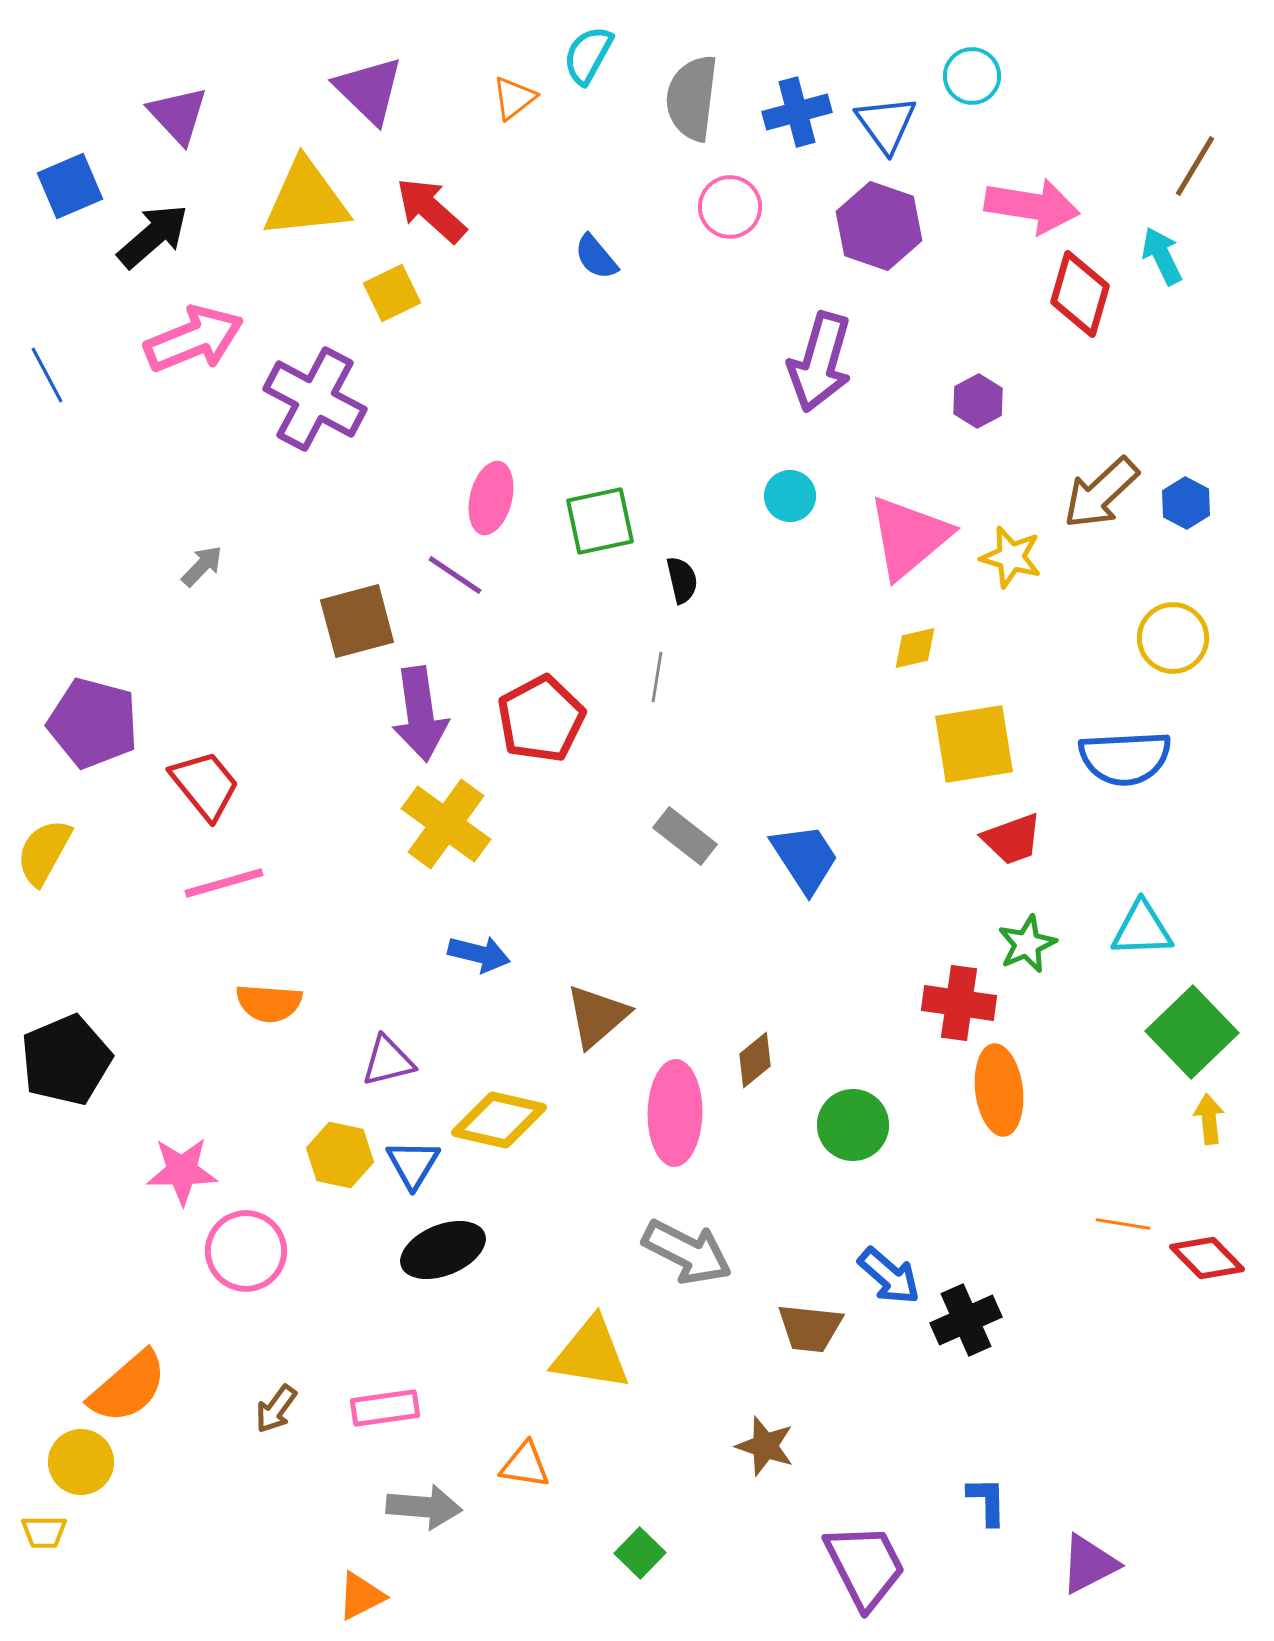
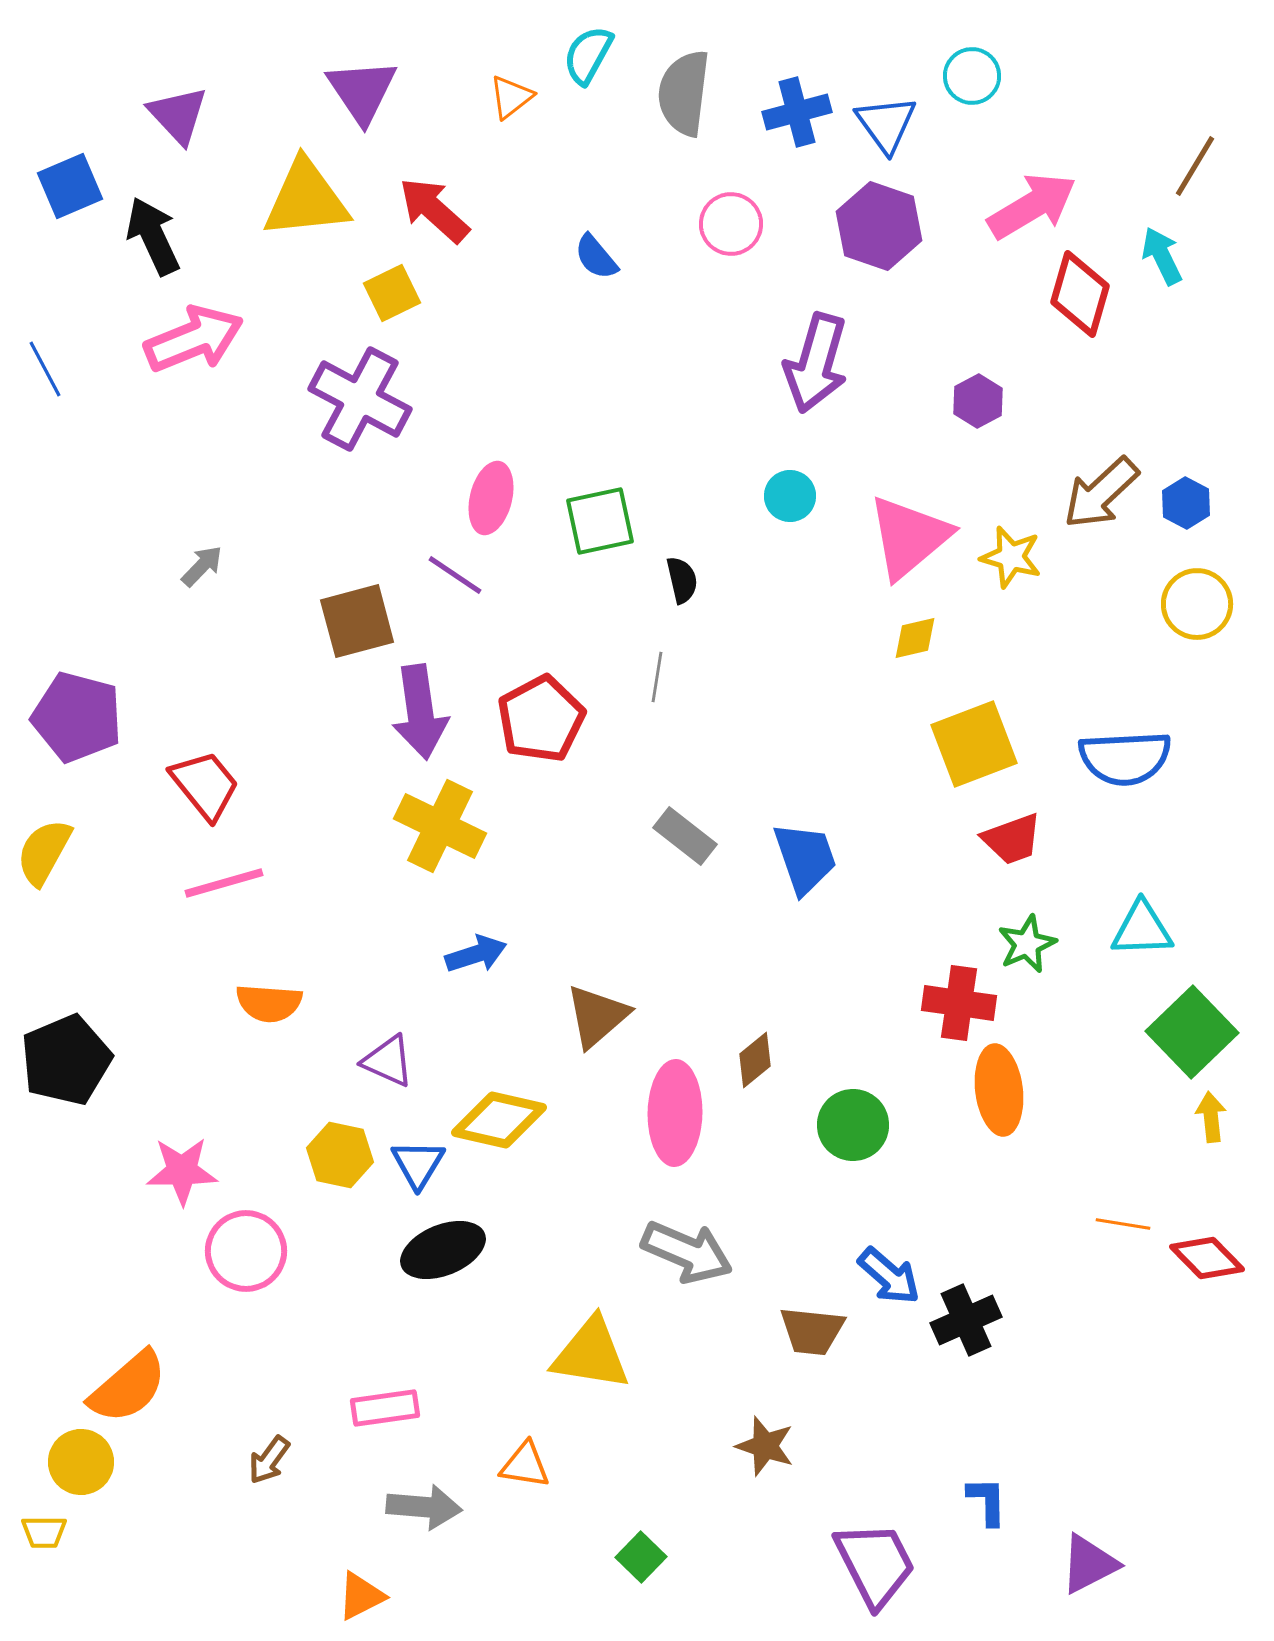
purple triangle at (369, 90): moved 7 px left, 1 px down; rotated 12 degrees clockwise
orange triangle at (514, 98): moved 3 px left, 1 px up
gray semicircle at (692, 98): moved 8 px left, 5 px up
pink arrow at (1032, 206): rotated 40 degrees counterclockwise
pink circle at (730, 207): moved 1 px right, 17 px down
red arrow at (431, 210): moved 3 px right
black arrow at (153, 236): rotated 74 degrees counterclockwise
purple arrow at (820, 362): moved 4 px left, 1 px down
blue line at (47, 375): moved 2 px left, 6 px up
purple cross at (315, 399): moved 45 px right
yellow circle at (1173, 638): moved 24 px right, 34 px up
yellow diamond at (915, 648): moved 10 px up
purple arrow at (420, 714): moved 2 px up
purple pentagon at (93, 723): moved 16 px left, 6 px up
yellow square at (974, 744): rotated 12 degrees counterclockwise
yellow cross at (446, 824): moved 6 px left, 2 px down; rotated 10 degrees counterclockwise
blue trapezoid at (805, 858): rotated 14 degrees clockwise
blue arrow at (479, 954): moved 3 px left; rotated 32 degrees counterclockwise
purple triangle at (388, 1061): rotated 38 degrees clockwise
yellow arrow at (1209, 1119): moved 2 px right, 2 px up
blue triangle at (413, 1164): moved 5 px right
gray arrow at (687, 1252): rotated 4 degrees counterclockwise
brown trapezoid at (810, 1328): moved 2 px right, 3 px down
brown arrow at (276, 1409): moved 7 px left, 51 px down
green square at (640, 1553): moved 1 px right, 4 px down
purple trapezoid at (865, 1566): moved 10 px right, 2 px up
